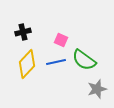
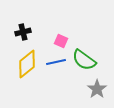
pink square: moved 1 px down
yellow diamond: rotated 8 degrees clockwise
gray star: rotated 18 degrees counterclockwise
